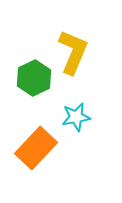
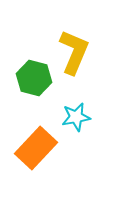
yellow L-shape: moved 1 px right
green hexagon: rotated 20 degrees counterclockwise
